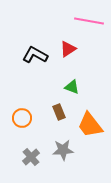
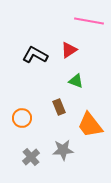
red triangle: moved 1 px right, 1 px down
green triangle: moved 4 px right, 6 px up
brown rectangle: moved 5 px up
